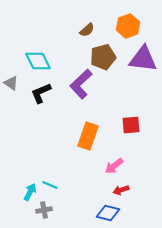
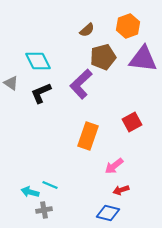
red square: moved 1 px right, 3 px up; rotated 24 degrees counterclockwise
cyan arrow: rotated 102 degrees counterclockwise
